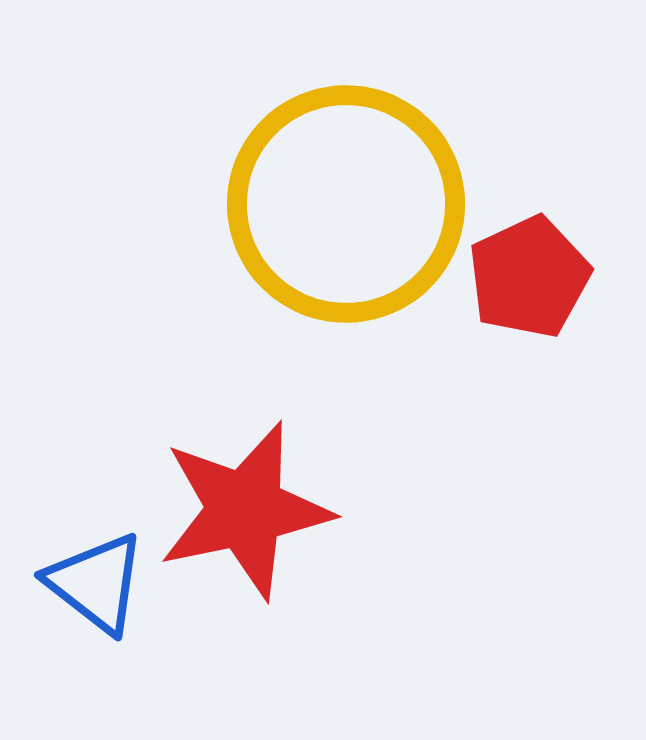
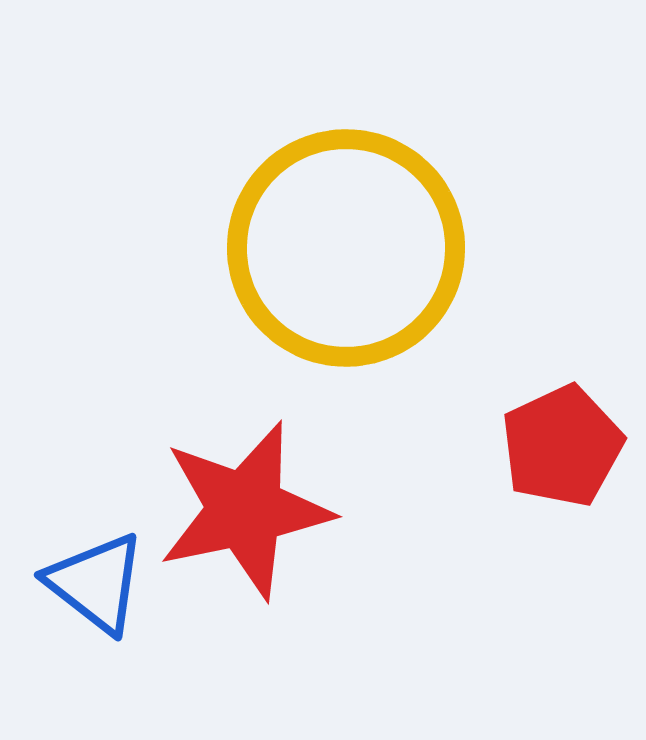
yellow circle: moved 44 px down
red pentagon: moved 33 px right, 169 px down
